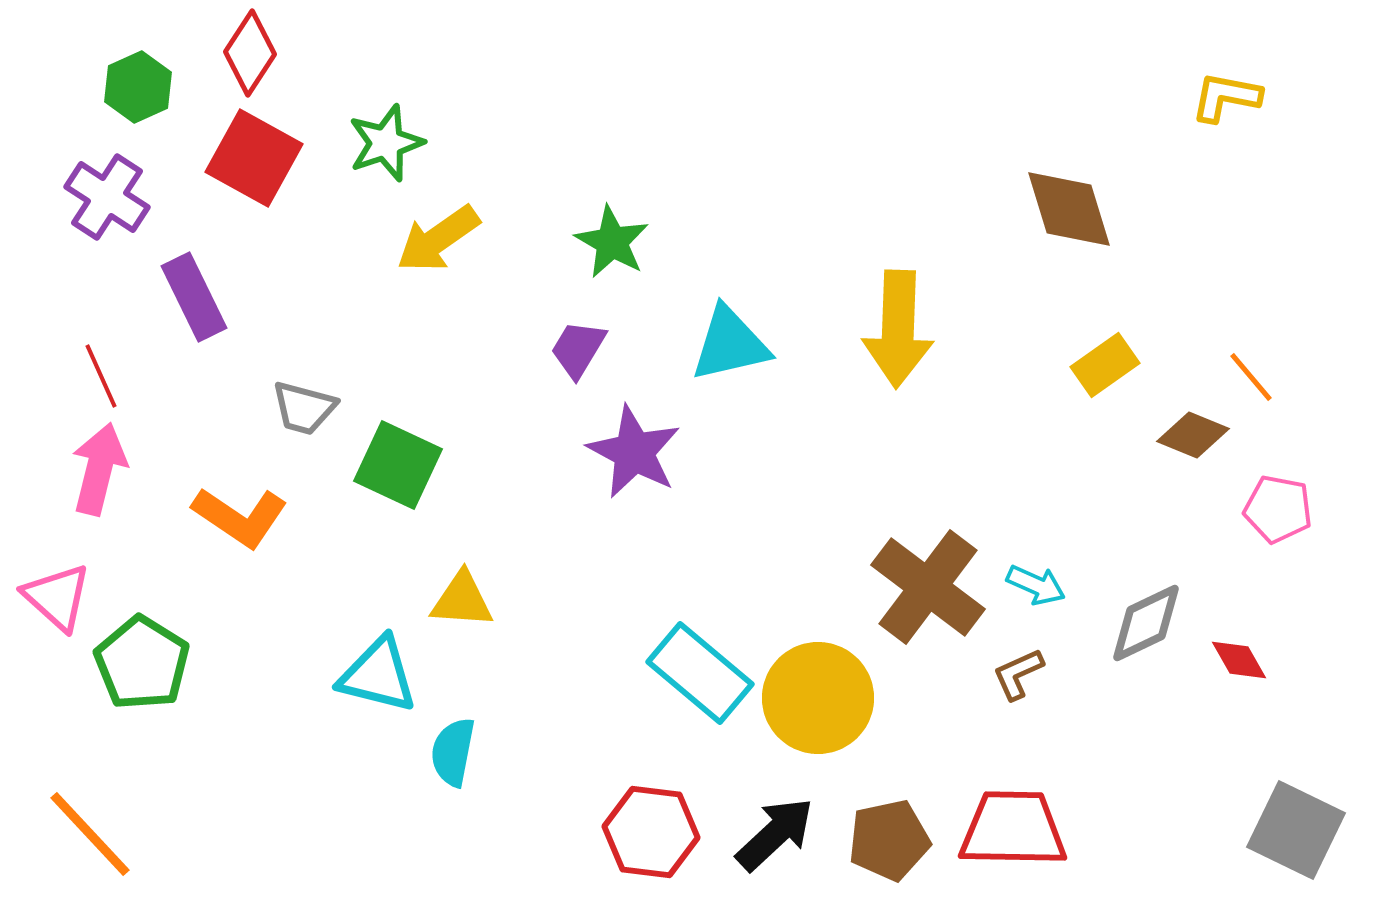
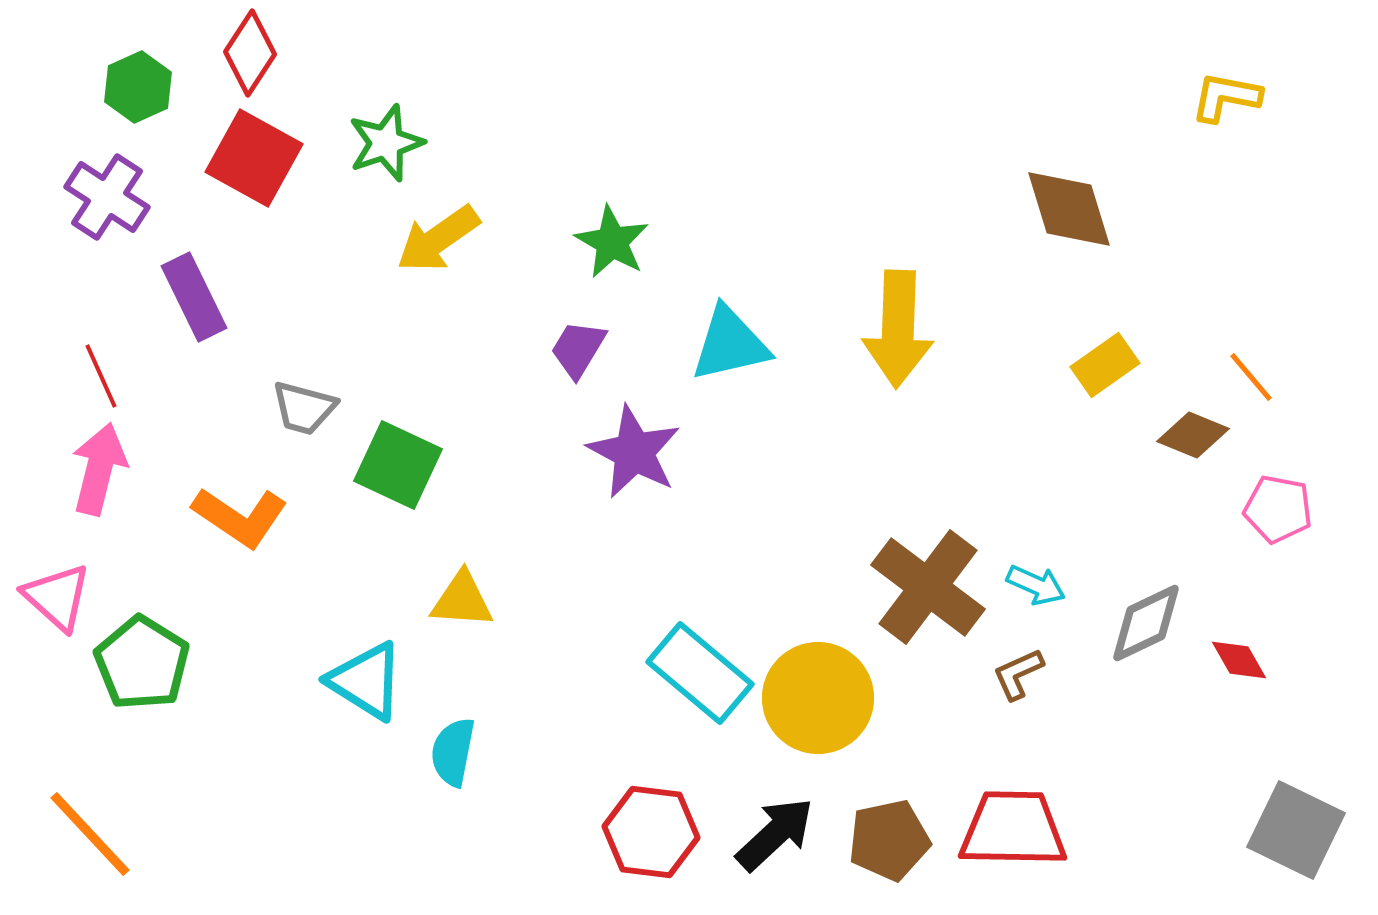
cyan triangle at (378, 675): moved 12 px left, 6 px down; rotated 18 degrees clockwise
